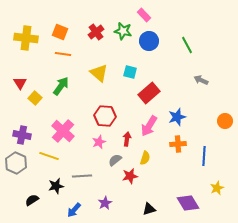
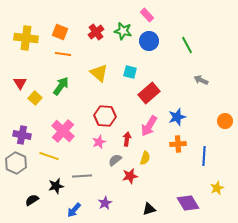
pink rectangle: moved 3 px right
